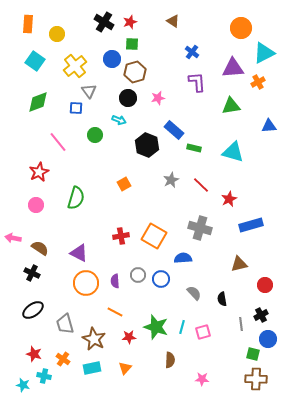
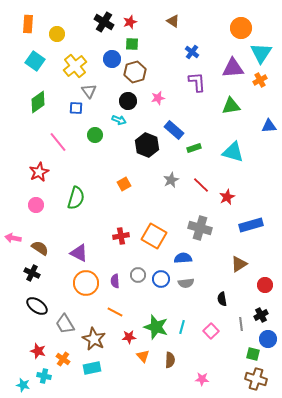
cyan triangle at (264, 53): moved 3 px left; rotated 30 degrees counterclockwise
orange cross at (258, 82): moved 2 px right, 2 px up
black circle at (128, 98): moved 3 px down
green diamond at (38, 102): rotated 15 degrees counterclockwise
green rectangle at (194, 148): rotated 32 degrees counterclockwise
red star at (229, 199): moved 2 px left, 2 px up
brown triangle at (239, 264): rotated 18 degrees counterclockwise
gray semicircle at (194, 293): moved 8 px left, 10 px up; rotated 126 degrees clockwise
black ellipse at (33, 310): moved 4 px right, 4 px up; rotated 70 degrees clockwise
gray trapezoid at (65, 324): rotated 15 degrees counterclockwise
pink square at (203, 332): moved 8 px right, 1 px up; rotated 28 degrees counterclockwise
red star at (34, 354): moved 4 px right, 3 px up
orange triangle at (125, 368): moved 18 px right, 12 px up; rotated 24 degrees counterclockwise
brown cross at (256, 379): rotated 15 degrees clockwise
